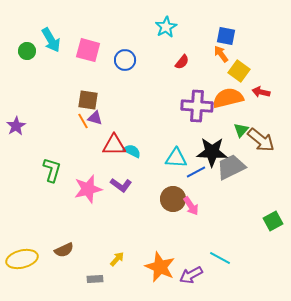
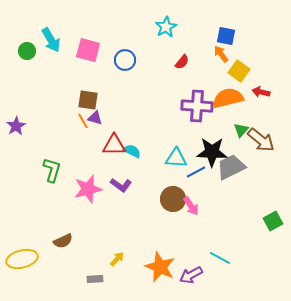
brown semicircle: moved 1 px left, 9 px up
